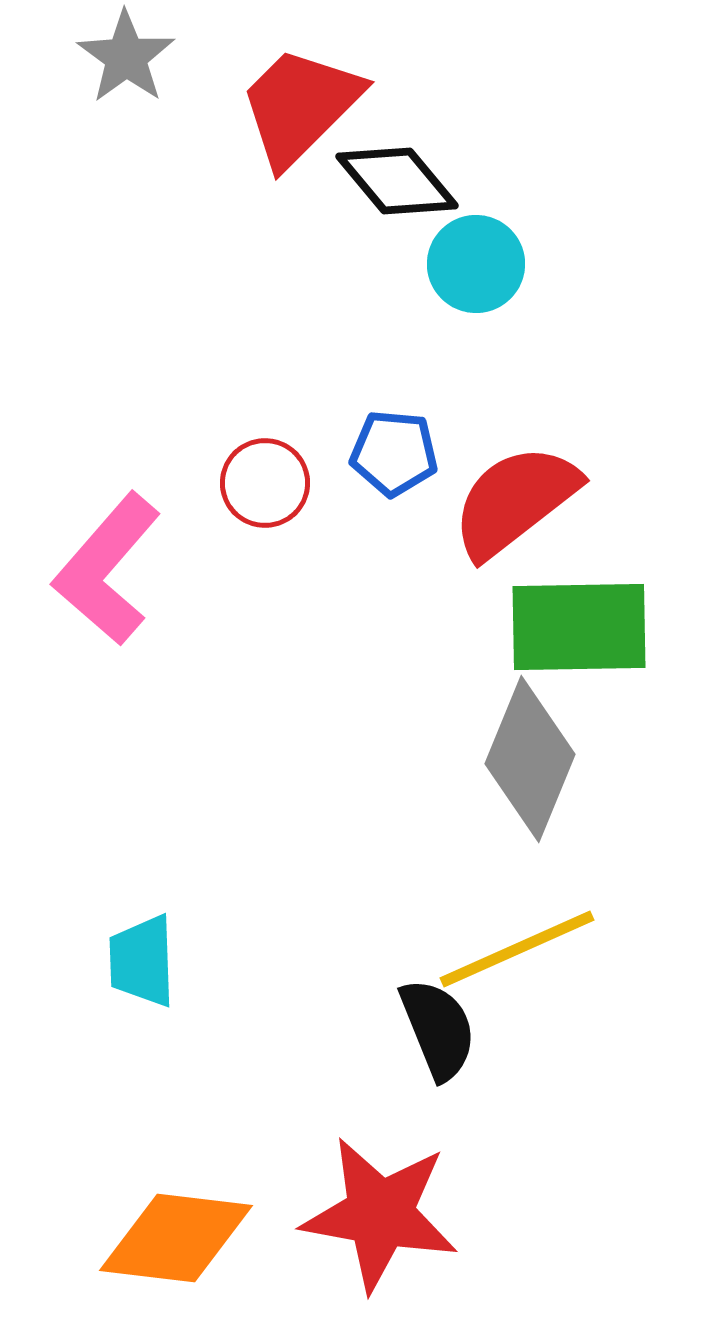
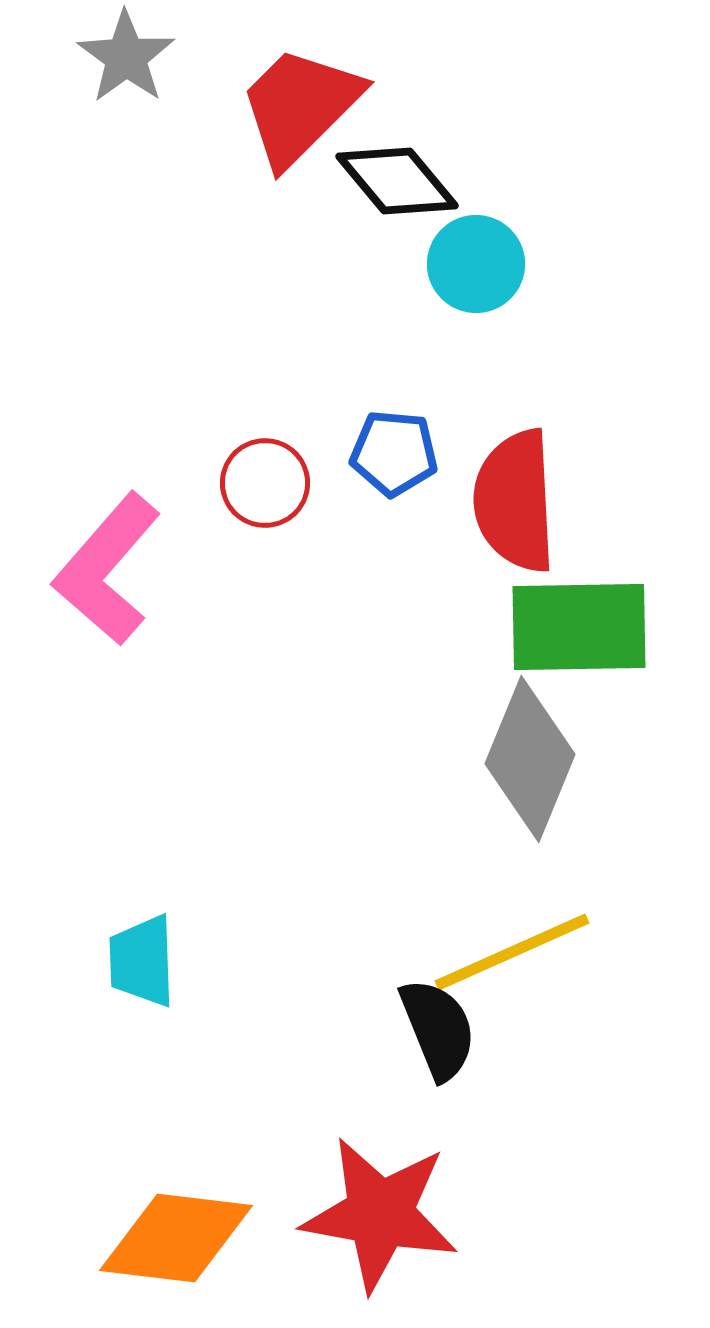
red semicircle: rotated 55 degrees counterclockwise
yellow line: moved 5 px left, 3 px down
